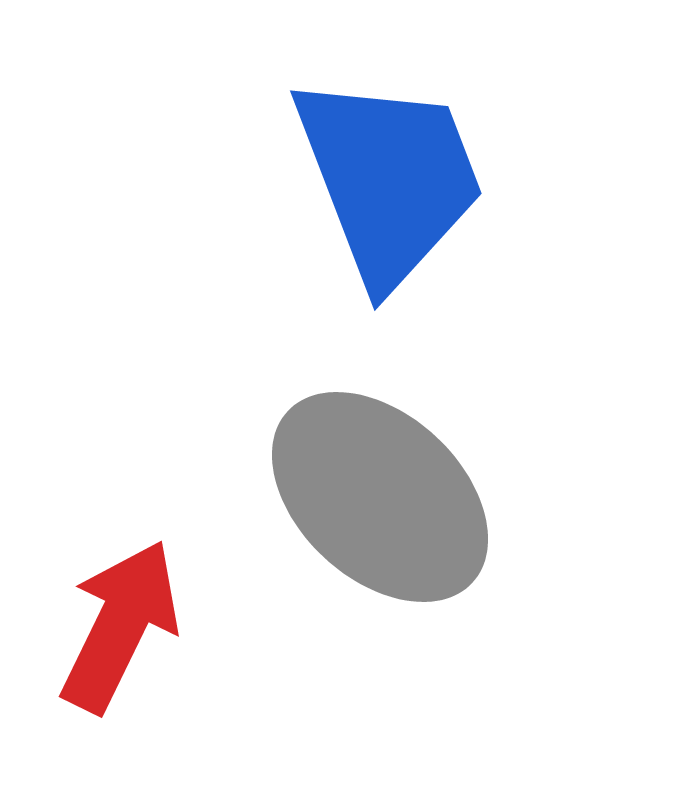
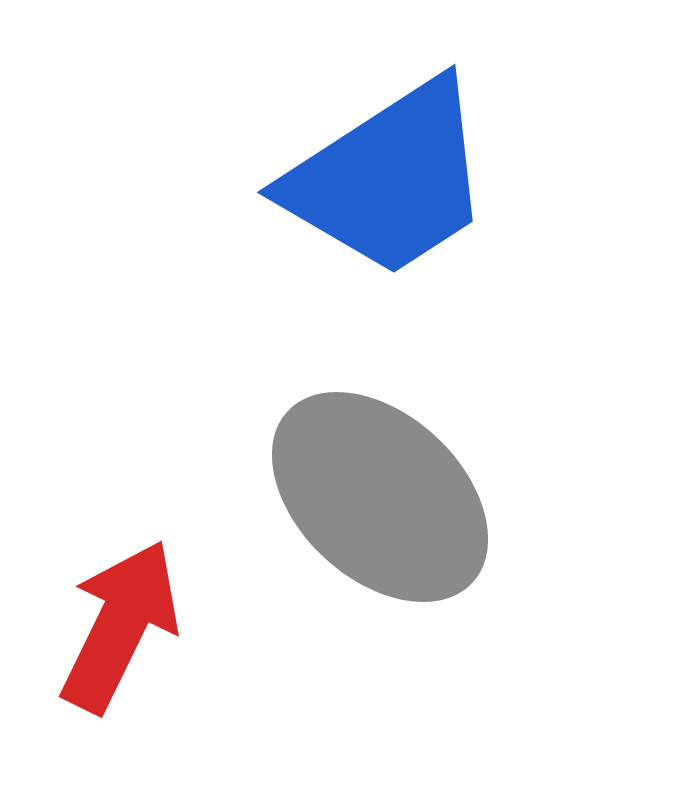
blue trapezoid: rotated 78 degrees clockwise
